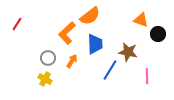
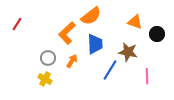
orange semicircle: moved 1 px right
orange triangle: moved 6 px left, 2 px down
black circle: moved 1 px left
